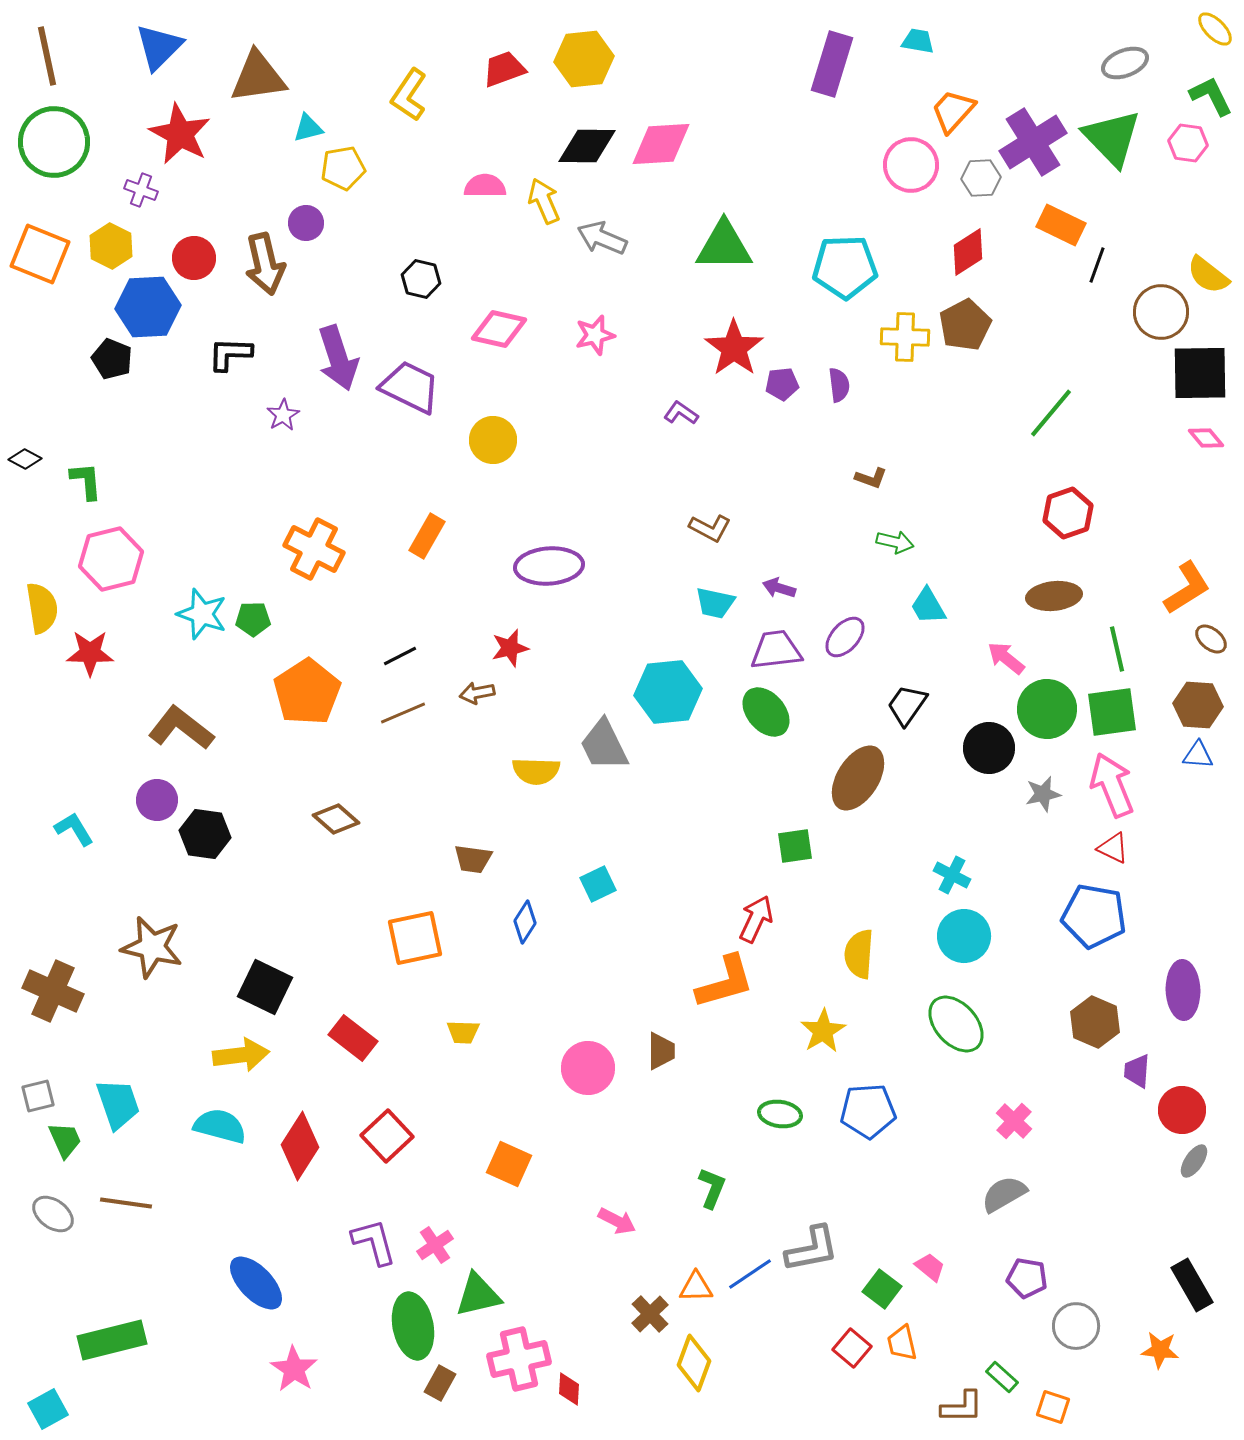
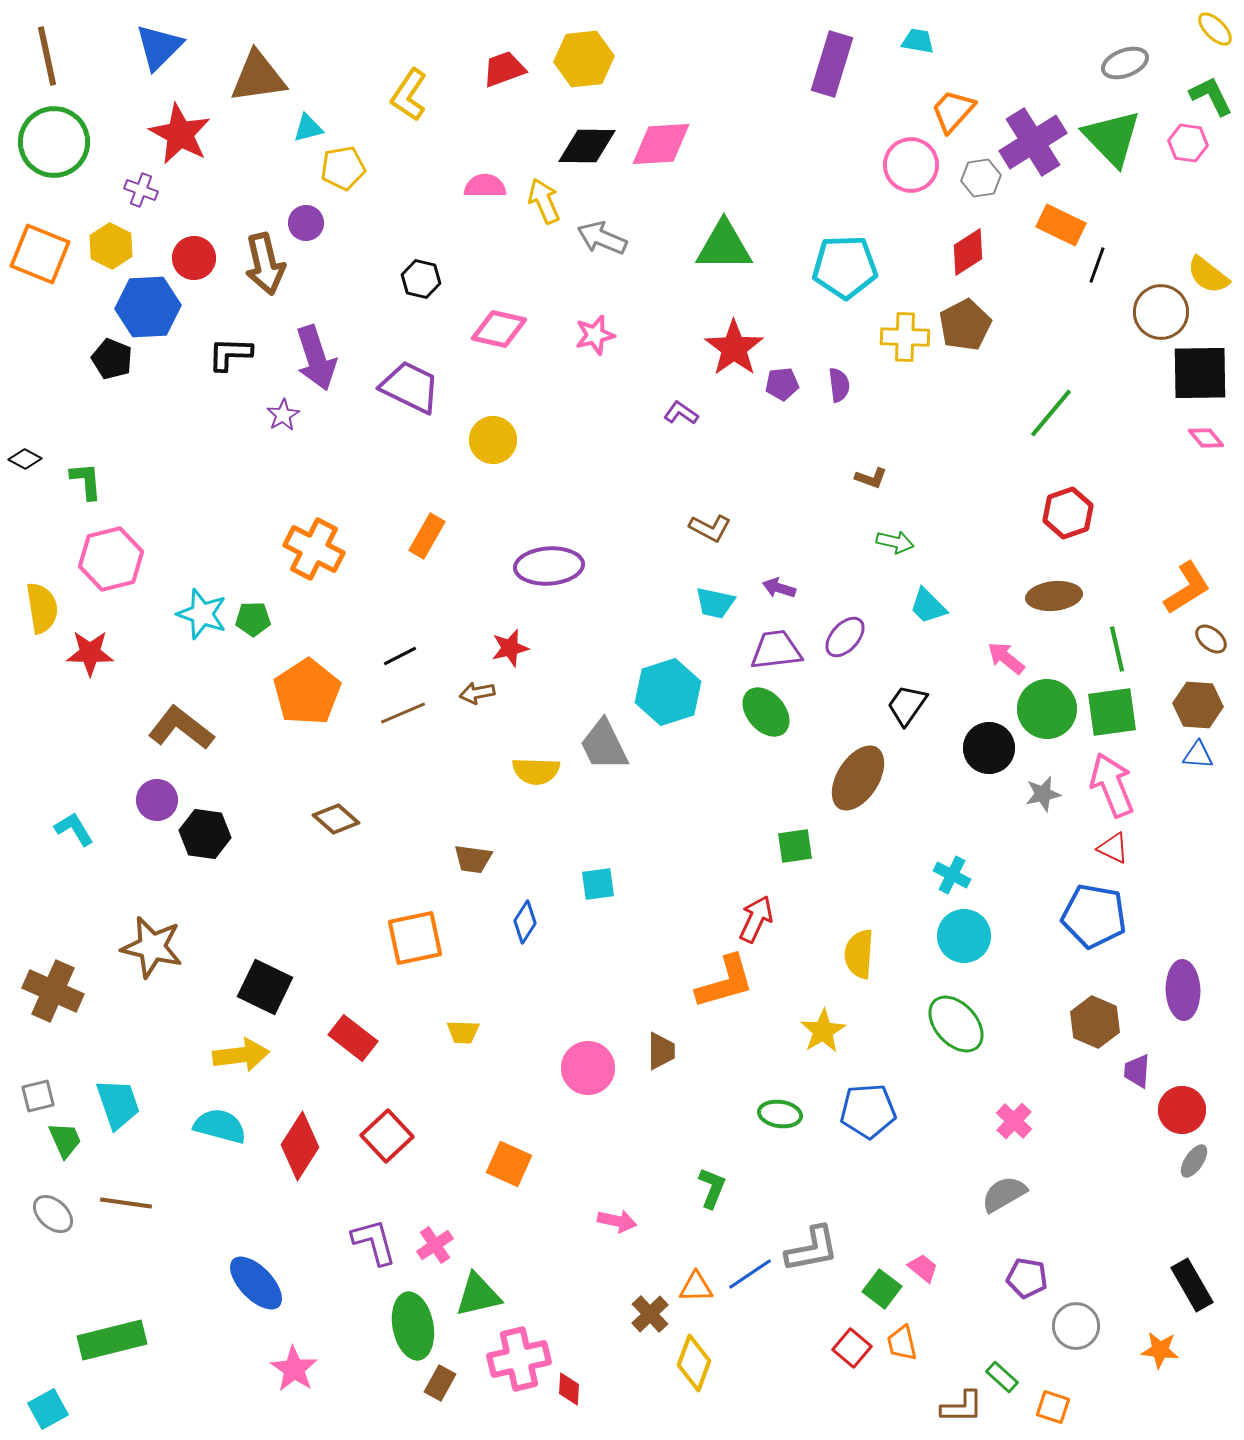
gray hexagon at (981, 178): rotated 6 degrees counterclockwise
purple arrow at (338, 358): moved 22 px left
cyan trapezoid at (928, 606): rotated 15 degrees counterclockwise
cyan hexagon at (668, 692): rotated 12 degrees counterclockwise
cyan square at (598, 884): rotated 18 degrees clockwise
gray ellipse at (53, 1214): rotated 6 degrees clockwise
pink arrow at (617, 1221): rotated 15 degrees counterclockwise
pink trapezoid at (930, 1267): moved 7 px left, 1 px down
